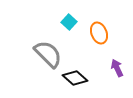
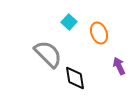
purple arrow: moved 2 px right, 2 px up
black diamond: rotated 40 degrees clockwise
